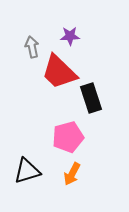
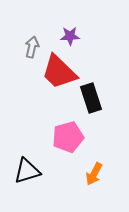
gray arrow: rotated 25 degrees clockwise
orange arrow: moved 22 px right
